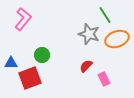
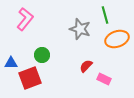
green line: rotated 18 degrees clockwise
pink L-shape: moved 2 px right
gray star: moved 9 px left, 5 px up
pink rectangle: rotated 40 degrees counterclockwise
